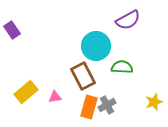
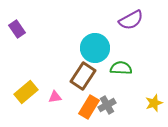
purple semicircle: moved 3 px right
purple rectangle: moved 5 px right, 1 px up
cyan circle: moved 1 px left, 2 px down
green semicircle: moved 1 px left, 1 px down
brown rectangle: rotated 60 degrees clockwise
yellow star: moved 1 px down
orange rectangle: rotated 15 degrees clockwise
